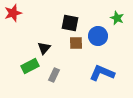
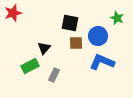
blue L-shape: moved 11 px up
